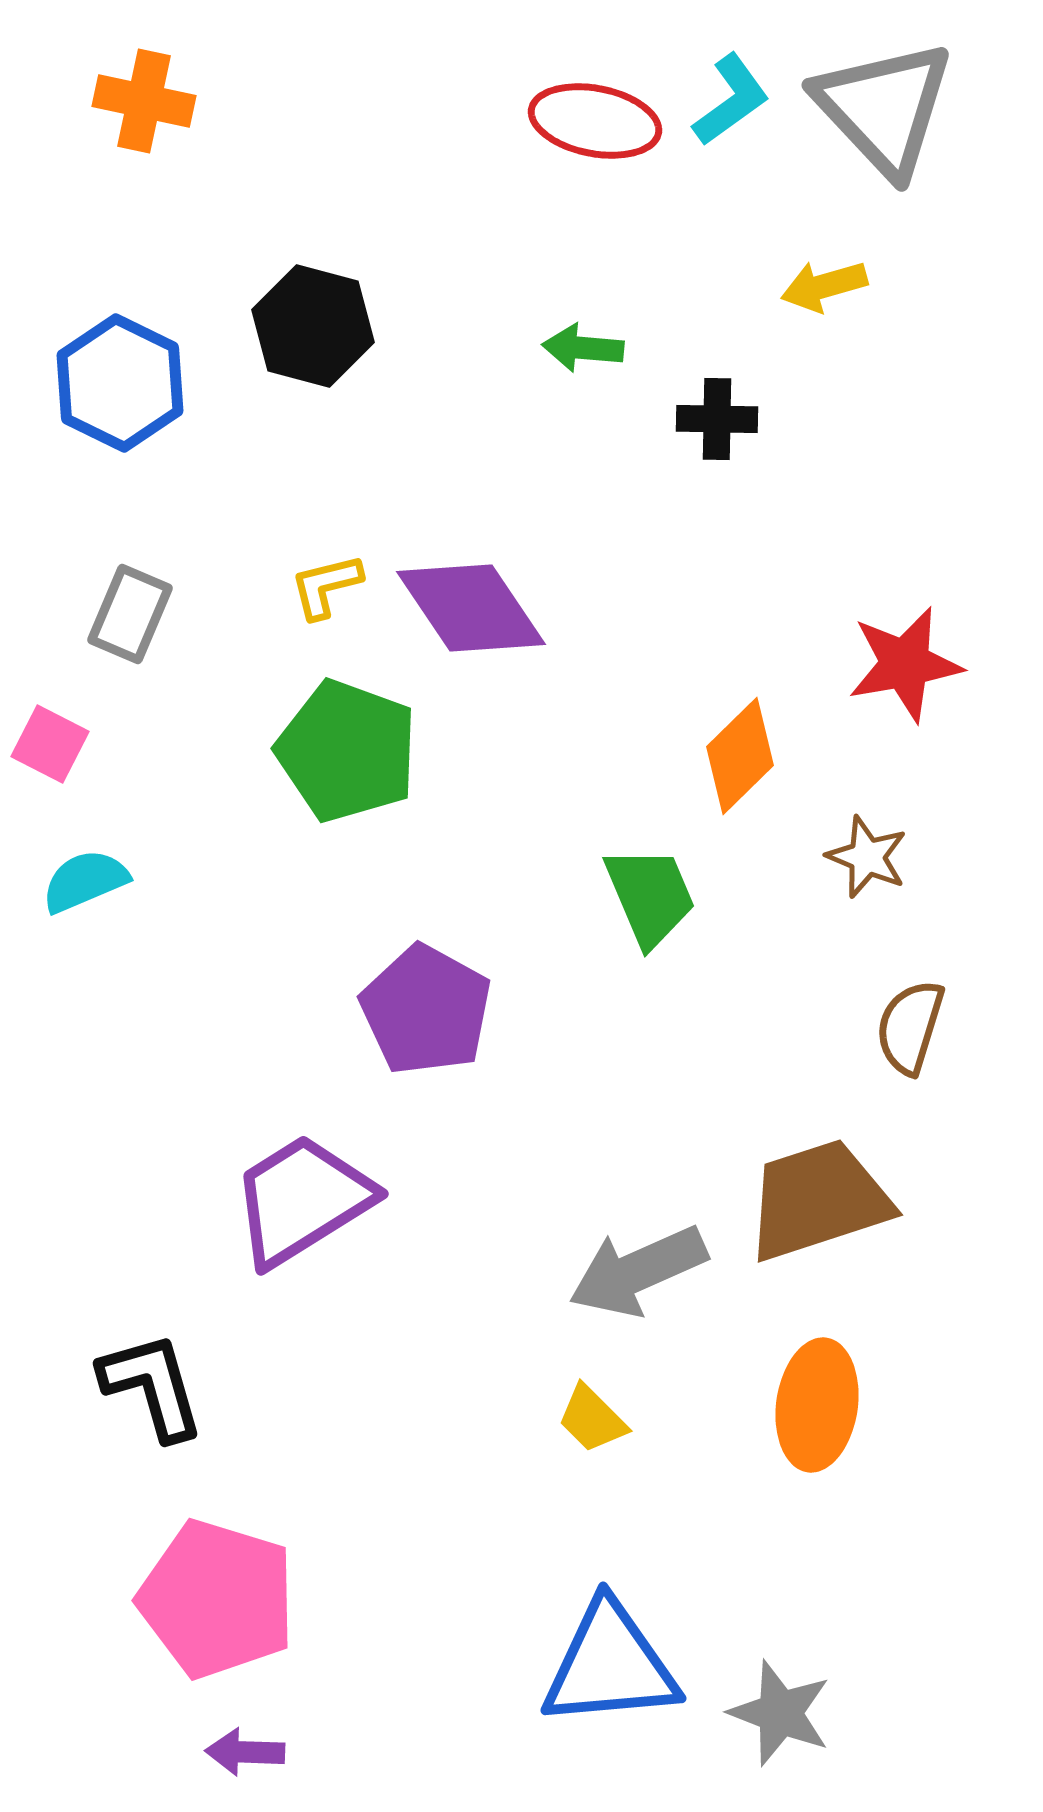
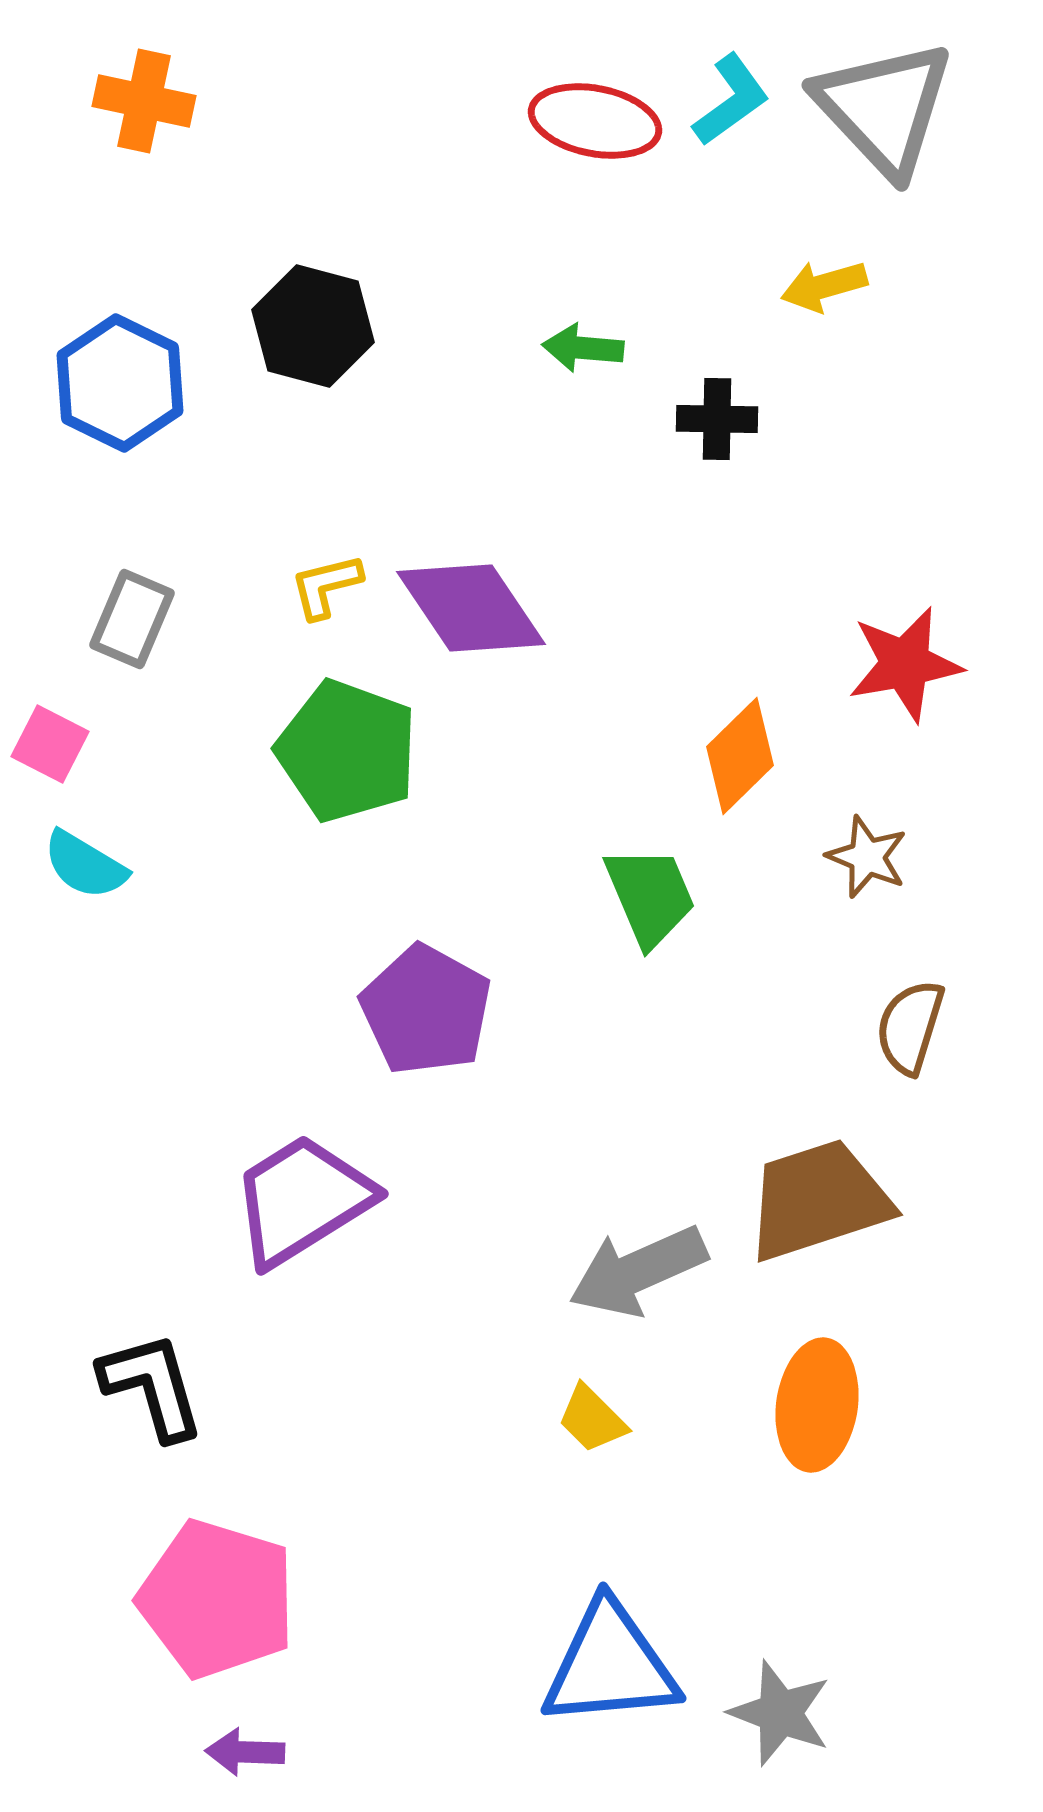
gray rectangle: moved 2 px right, 5 px down
cyan semicircle: moved 16 px up; rotated 126 degrees counterclockwise
